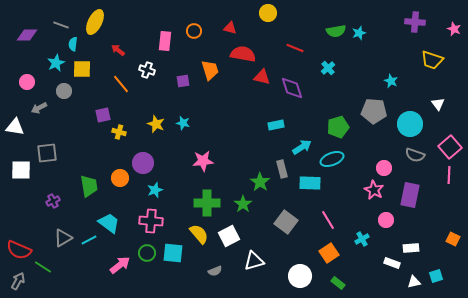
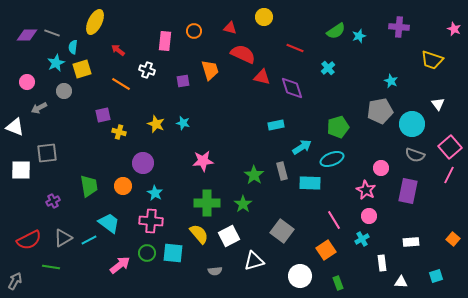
yellow circle at (268, 13): moved 4 px left, 4 px down
purple cross at (415, 22): moved 16 px left, 5 px down
gray line at (61, 25): moved 9 px left, 8 px down
green semicircle at (336, 31): rotated 24 degrees counterclockwise
cyan star at (359, 33): moved 3 px down
cyan semicircle at (73, 44): moved 3 px down
red semicircle at (243, 54): rotated 15 degrees clockwise
yellow square at (82, 69): rotated 18 degrees counterclockwise
orange line at (121, 84): rotated 18 degrees counterclockwise
gray pentagon at (374, 111): moved 6 px right; rotated 15 degrees counterclockwise
cyan circle at (410, 124): moved 2 px right
white triangle at (15, 127): rotated 12 degrees clockwise
pink circle at (384, 168): moved 3 px left
gray rectangle at (282, 169): moved 2 px down
pink line at (449, 175): rotated 24 degrees clockwise
orange circle at (120, 178): moved 3 px right, 8 px down
green star at (260, 182): moved 6 px left, 7 px up
cyan star at (155, 190): moved 3 px down; rotated 21 degrees counterclockwise
pink star at (374, 190): moved 8 px left
purple rectangle at (410, 195): moved 2 px left, 4 px up
pink line at (328, 220): moved 6 px right
pink circle at (386, 220): moved 17 px left, 4 px up
gray square at (286, 222): moved 4 px left, 9 px down
orange square at (453, 239): rotated 16 degrees clockwise
white rectangle at (411, 248): moved 6 px up
red semicircle at (19, 250): moved 10 px right, 10 px up; rotated 50 degrees counterclockwise
orange square at (329, 253): moved 3 px left, 3 px up
white rectangle at (392, 263): moved 10 px left; rotated 63 degrees clockwise
green line at (43, 267): moved 8 px right; rotated 24 degrees counterclockwise
gray semicircle at (215, 271): rotated 16 degrees clockwise
gray arrow at (18, 281): moved 3 px left
white triangle at (414, 282): moved 13 px left; rotated 16 degrees clockwise
green rectangle at (338, 283): rotated 32 degrees clockwise
